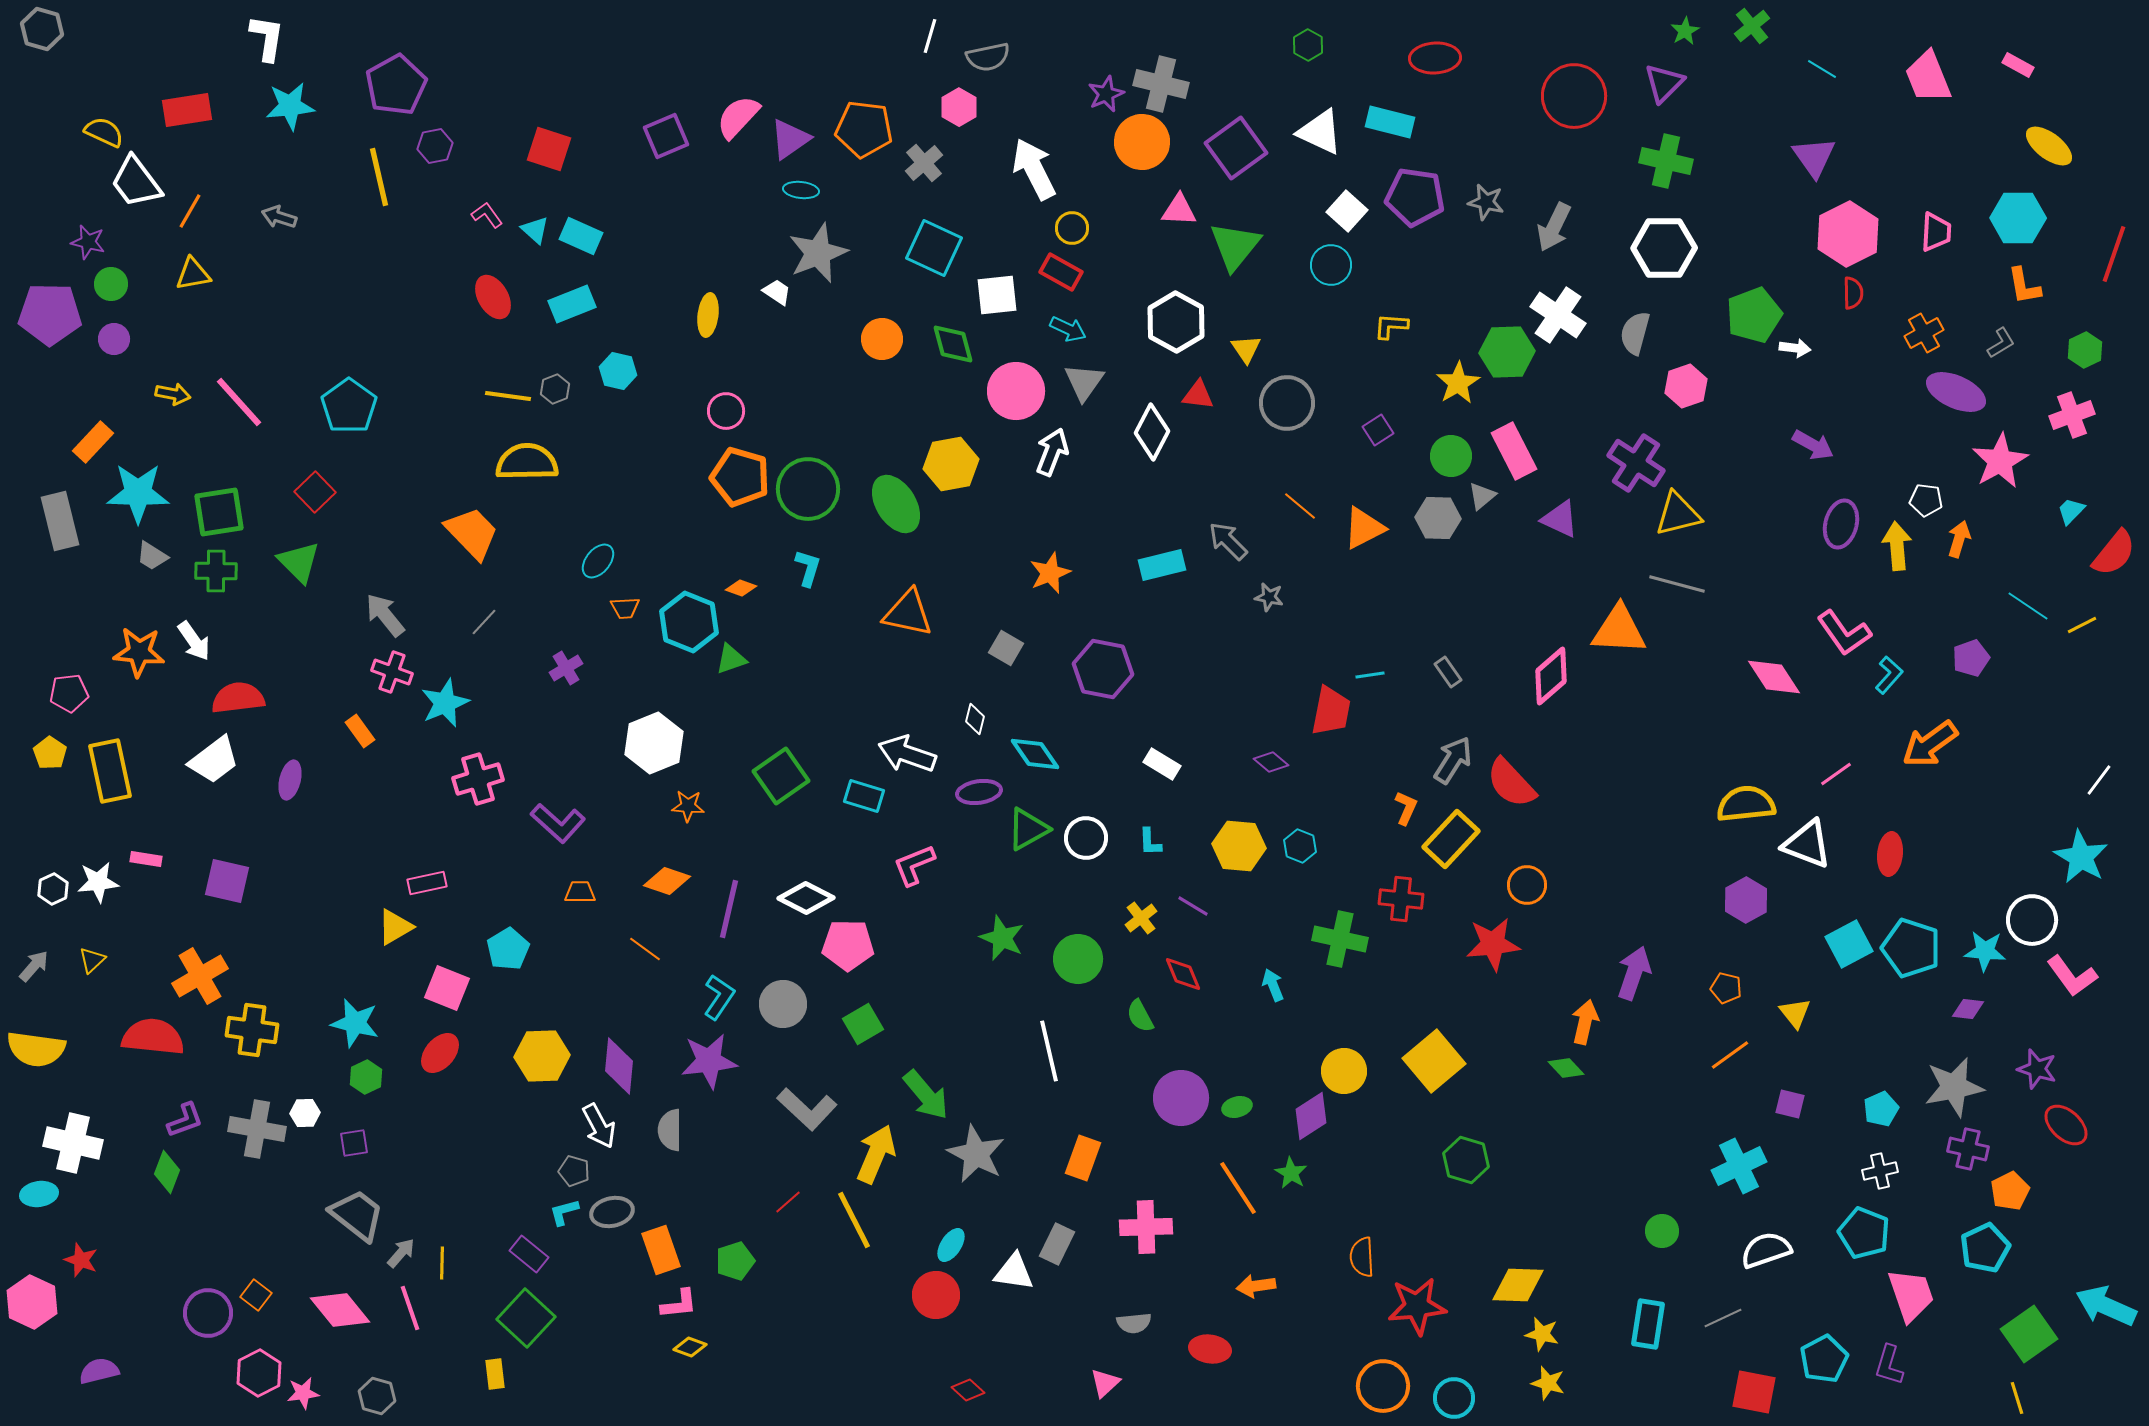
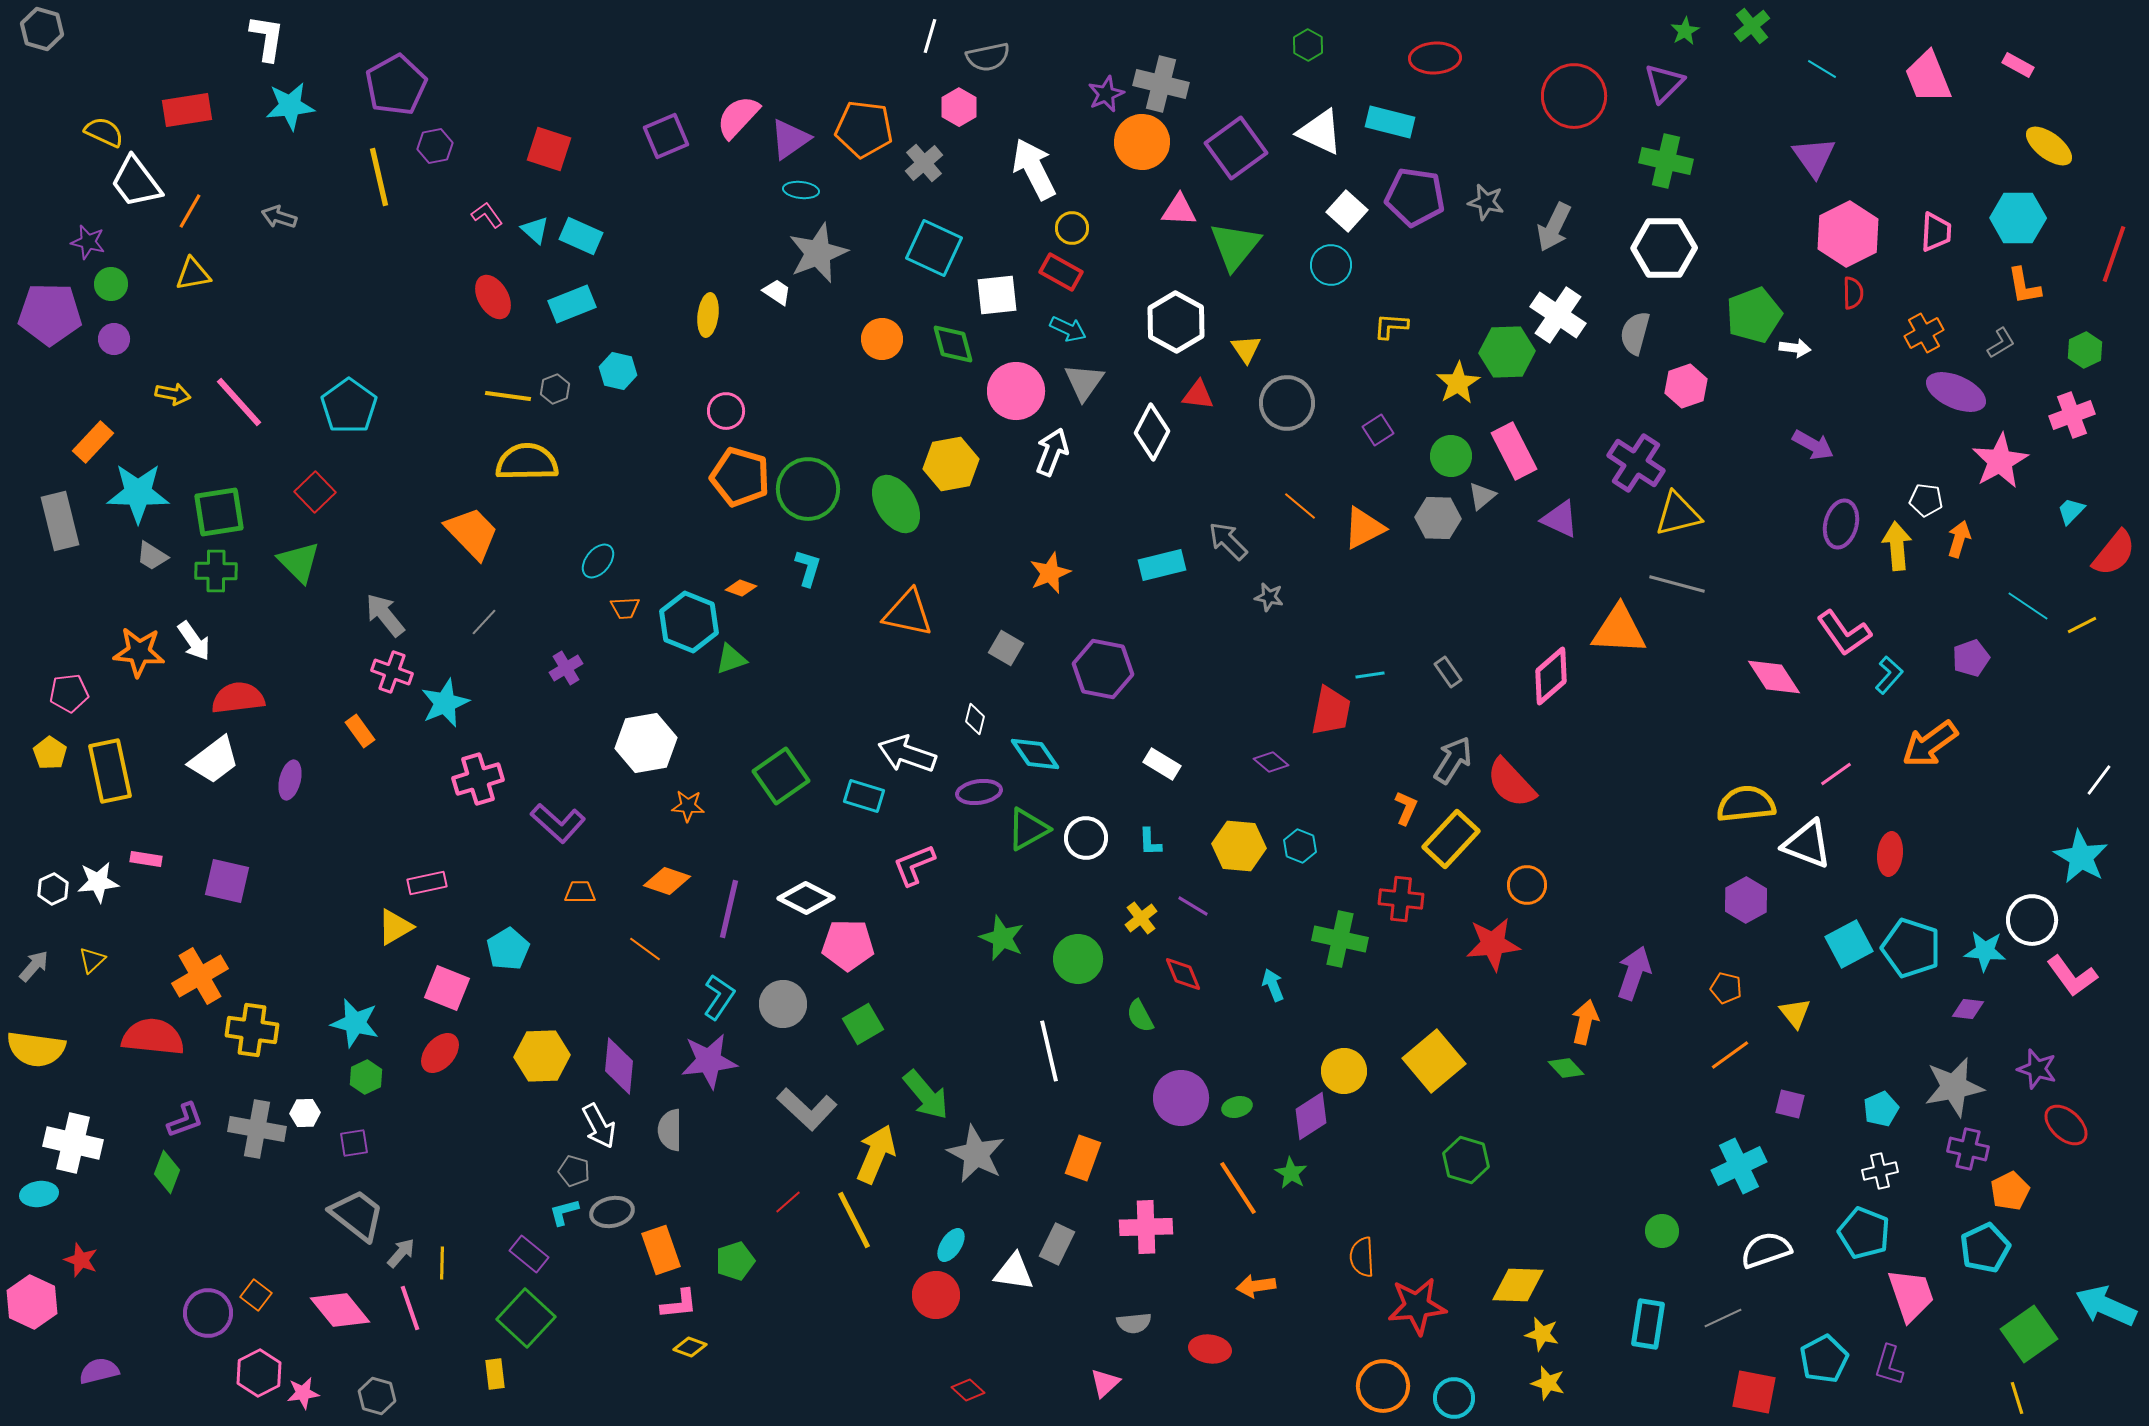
white hexagon at (654, 743): moved 8 px left; rotated 12 degrees clockwise
